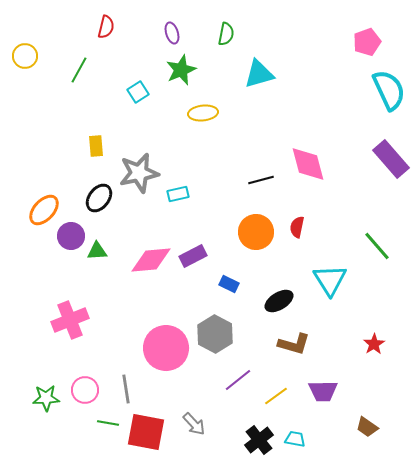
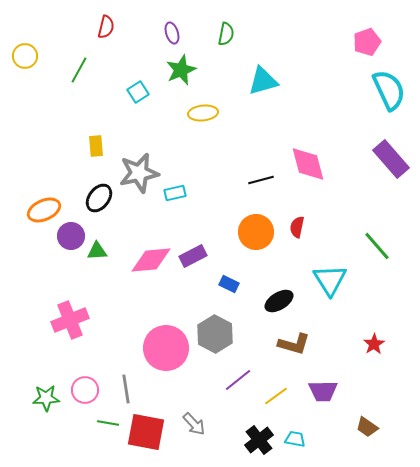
cyan triangle at (259, 74): moved 4 px right, 7 px down
cyan rectangle at (178, 194): moved 3 px left, 1 px up
orange ellipse at (44, 210): rotated 24 degrees clockwise
